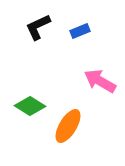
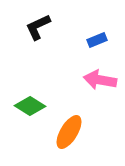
blue rectangle: moved 17 px right, 9 px down
pink arrow: moved 1 px up; rotated 20 degrees counterclockwise
orange ellipse: moved 1 px right, 6 px down
